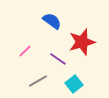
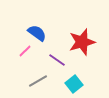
blue semicircle: moved 15 px left, 12 px down
purple line: moved 1 px left, 1 px down
